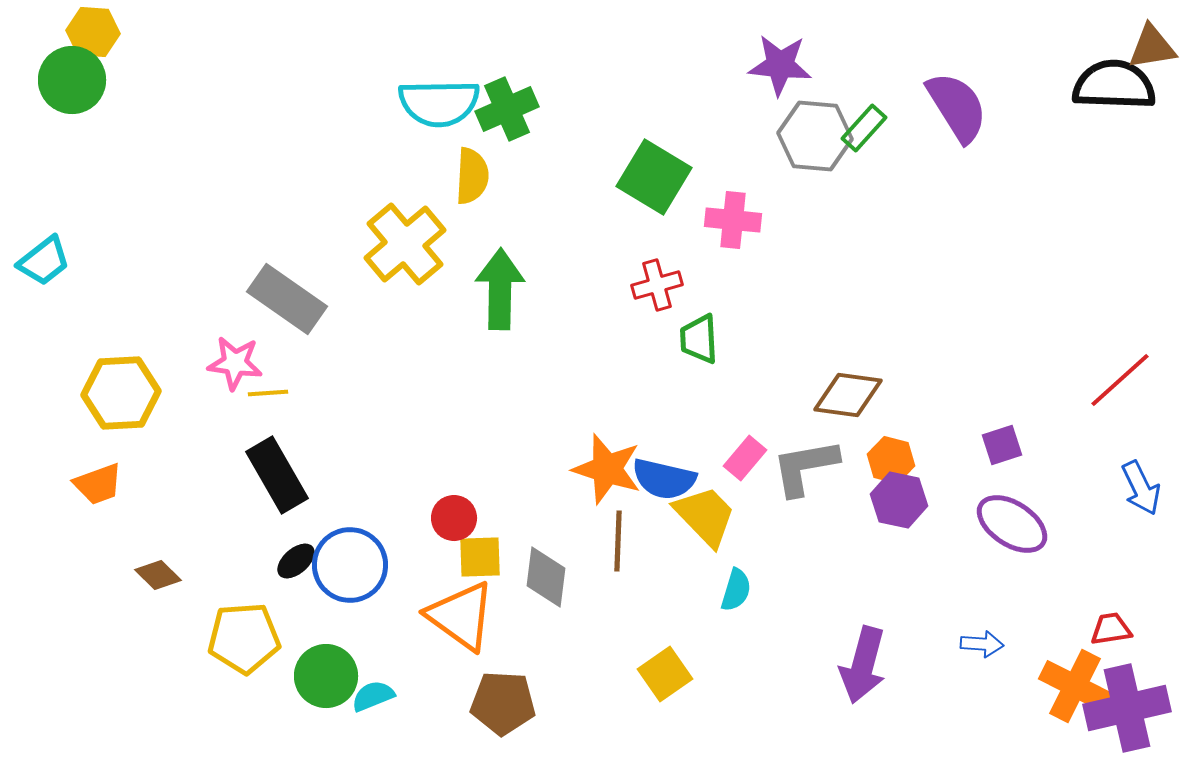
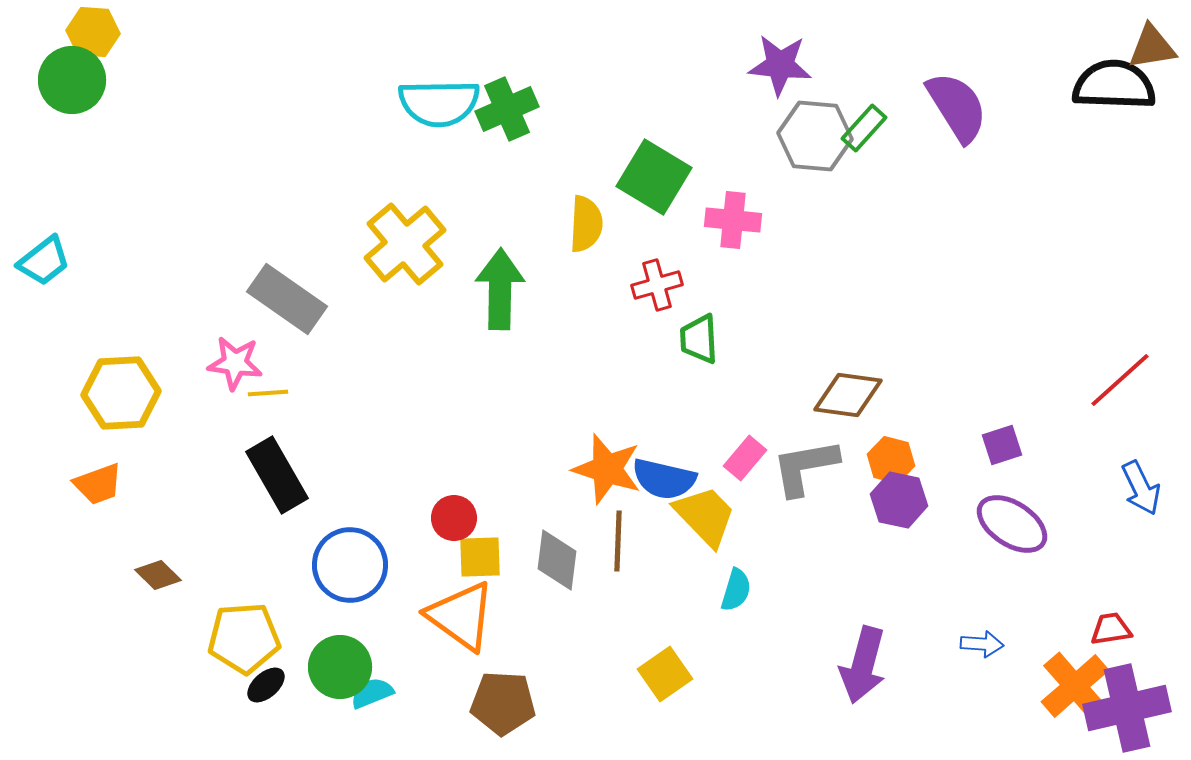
yellow semicircle at (472, 176): moved 114 px right, 48 px down
black ellipse at (296, 561): moved 30 px left, 124 px down
gray diamond at (546, 577): moved 11 px right, 17 px up
green circle at (326, 676): moved 14 px right, 9 px up
orange cross at (1075, 686): rotated 22 degrees clockwise
cyan semicircle at (373, 696): moved 1 px left, 3 px up
